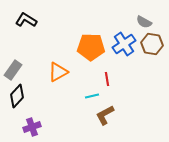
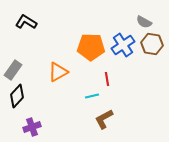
black L-shape: moved 2 px down
blue cross: moved 1 px left, 1 px down
brown L-shape: moved 1 px left, 4 px down
